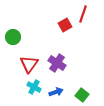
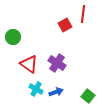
red line: rotated 12 degrees counterclockwise
red triangle: rotated 30 degrees counterclockwise
cyan cross: moved 2 px right, 2 px down
green square: moved 6 px right, 1 px down
